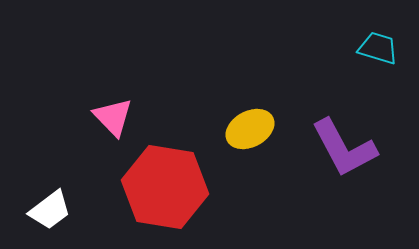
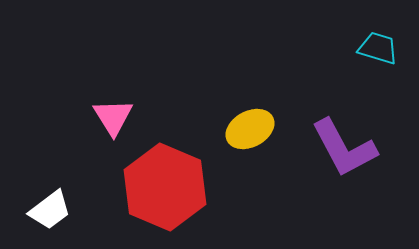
pink triangle: rotated 12 degrees clockwise
red hexagon: rotated 14 degrees clockwise
